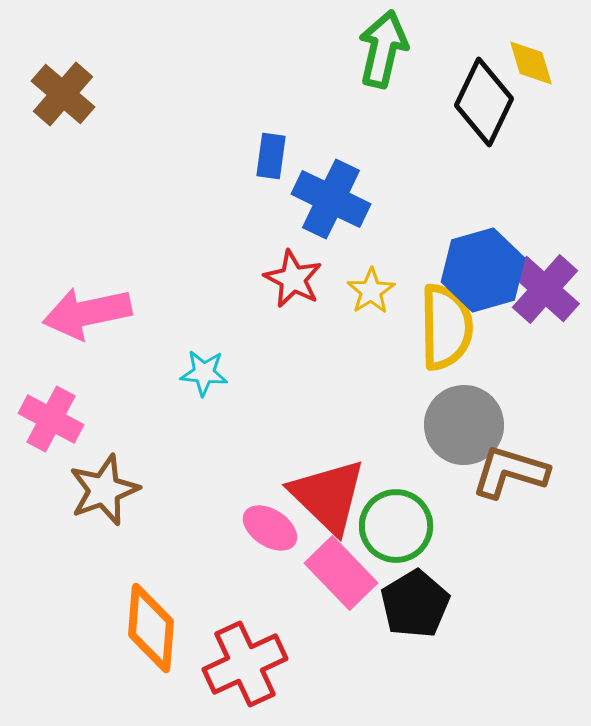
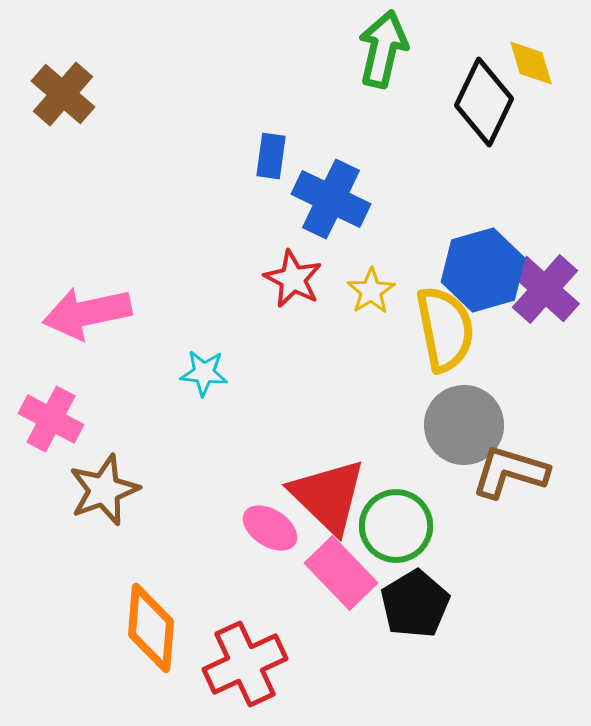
yellow semicircle: moved 1 px left, 2 px down; rotated 10 degrees counterclockwise
